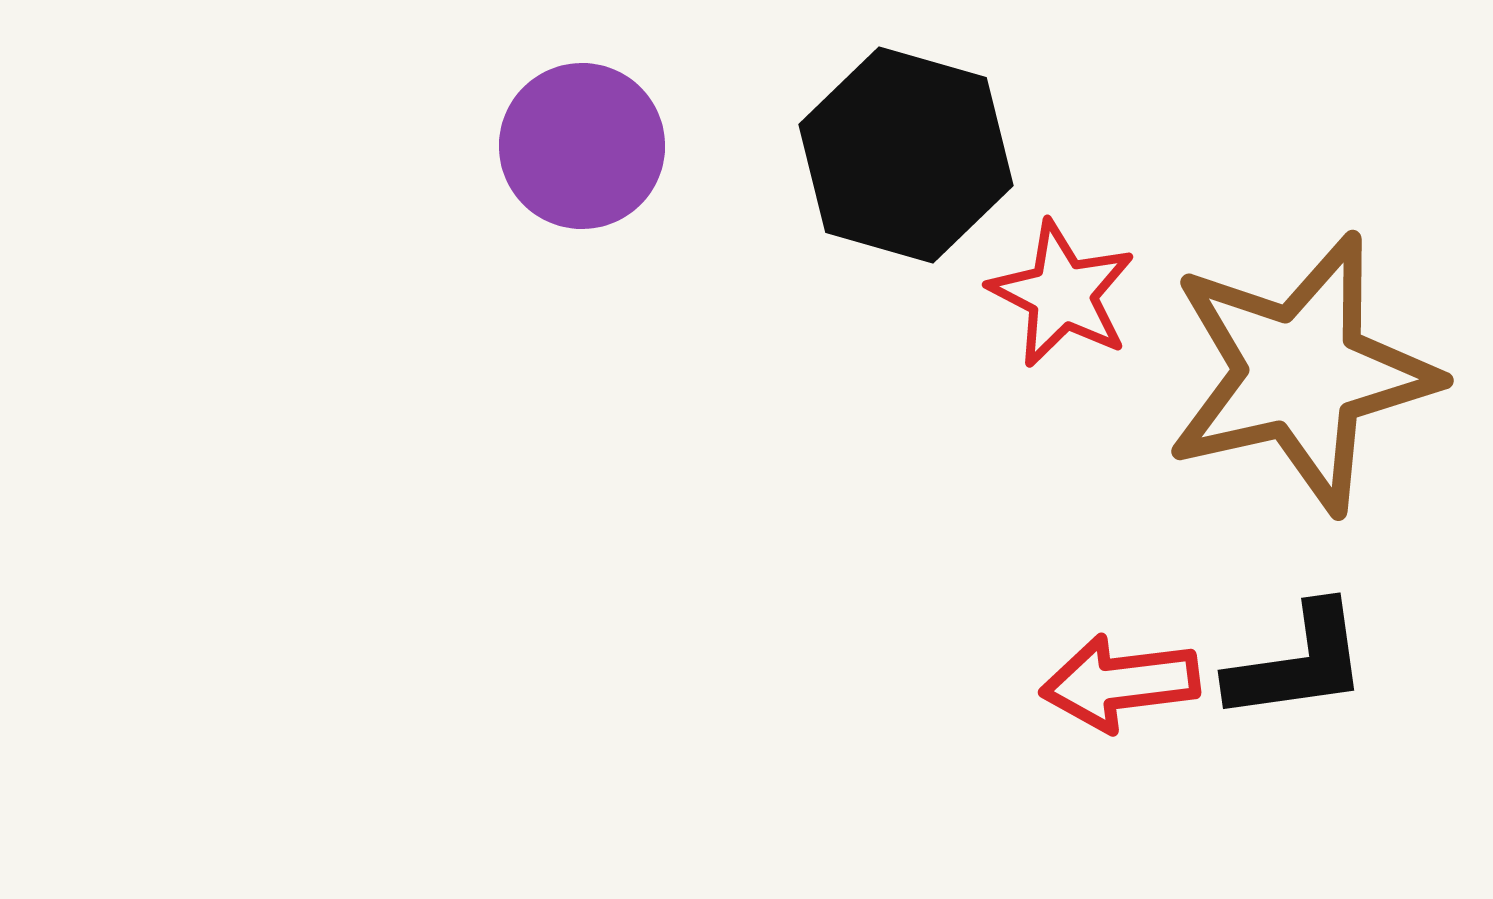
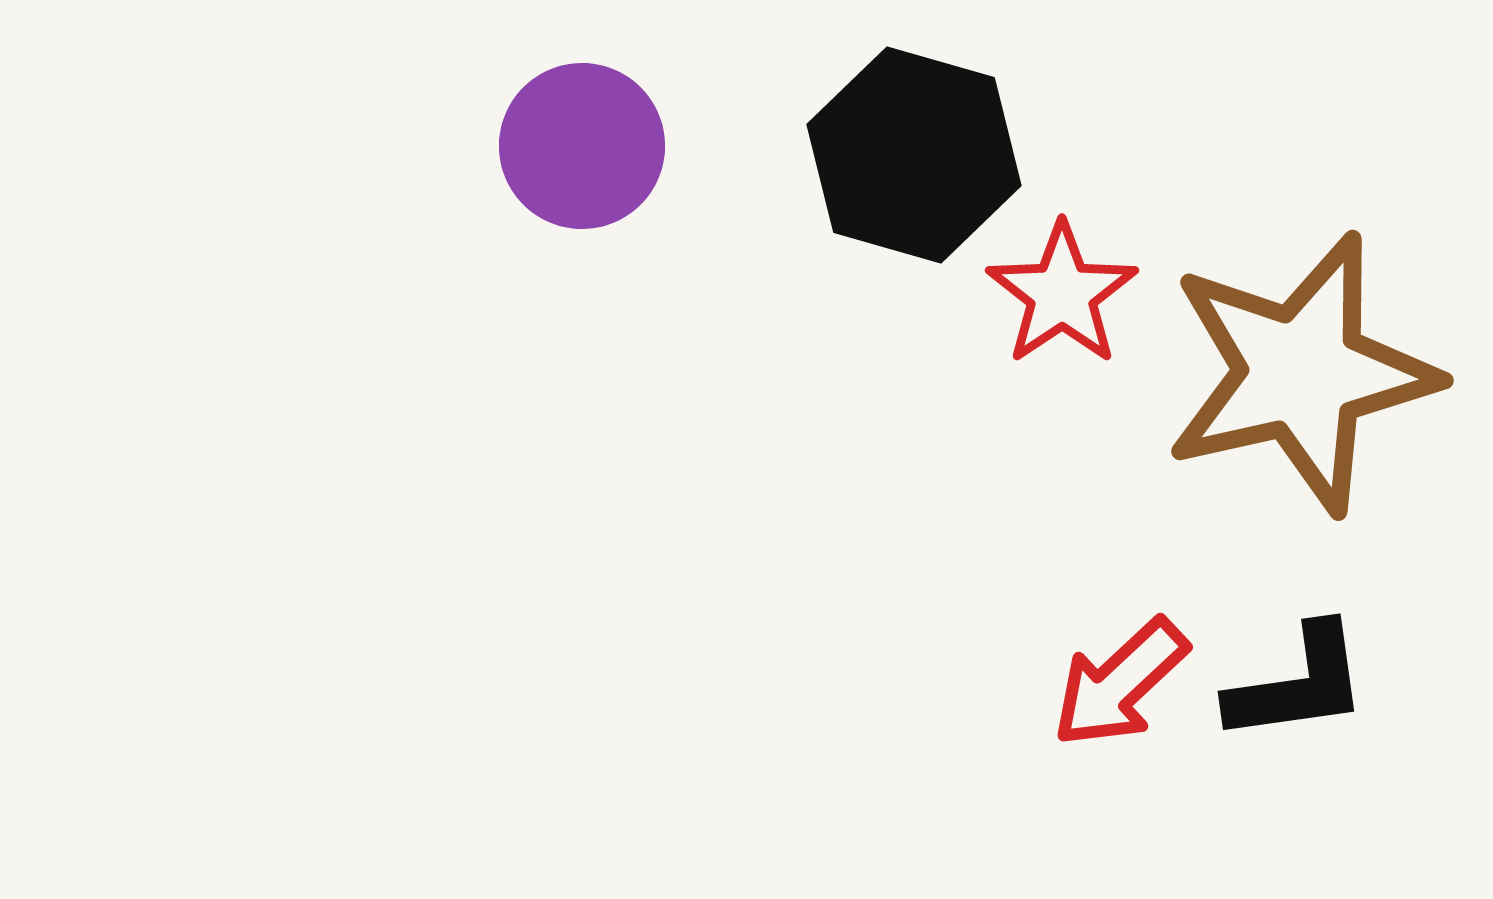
black hexagon: moved 8 px right
red star: rotated 11 degrees clockwise
black L-shape: moved 21 px down
red arrow: rotated 36 degrees counterclockwise
